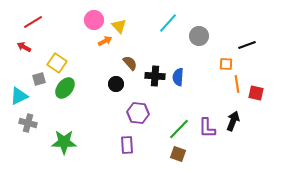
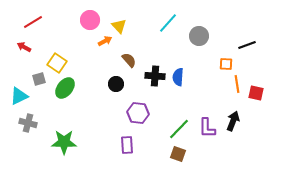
pink circle: moved 4 px left
brown semicircle: moved 1 px left, 3 px up
